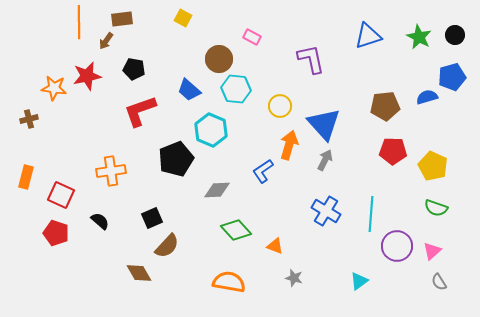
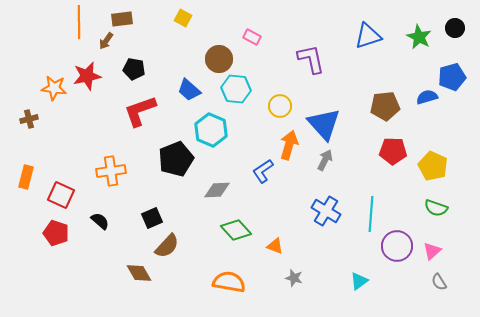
black circle at (455, 35): moved 7 px up
